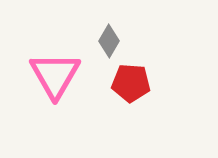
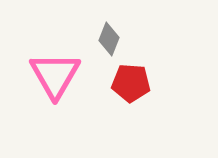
gray diamond: moved 2 px up; rotated 8 degrees counterclockwise
